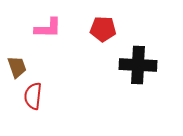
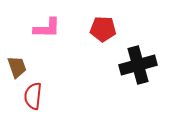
pink L-shape: moved 1 px left
black cross: rotated 18 degrees counterclockwise
